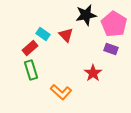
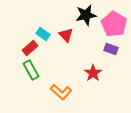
green rectangle: rotated 12 degrees counterclockwise
